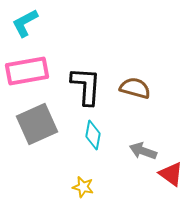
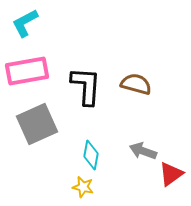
brown semicircle: moved 1 px right, 4 px up
cyan diamond: moved 2 px left, 20 px down
red triangle: rotated 48 degrees clockwise
